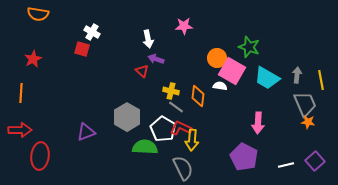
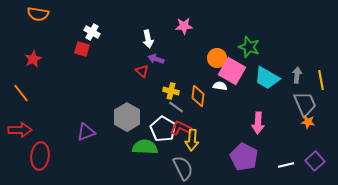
orange line: rotated 42 degrees counterclockwise
